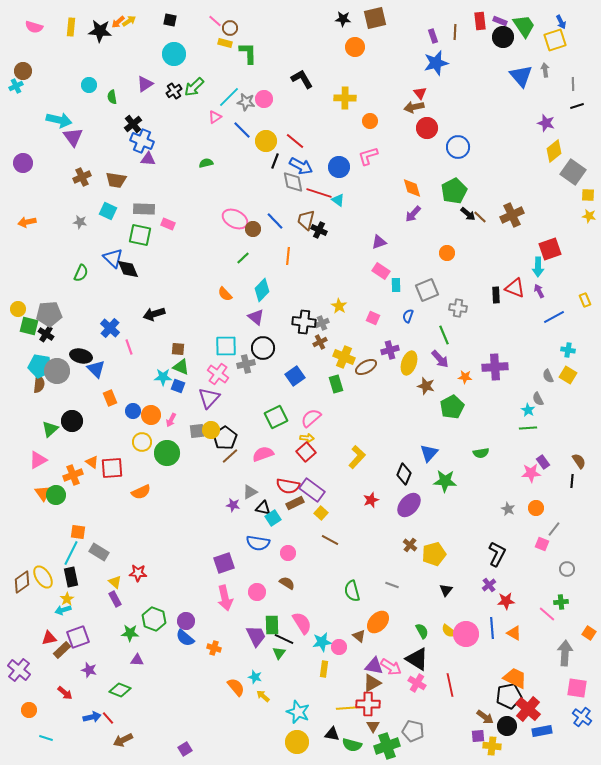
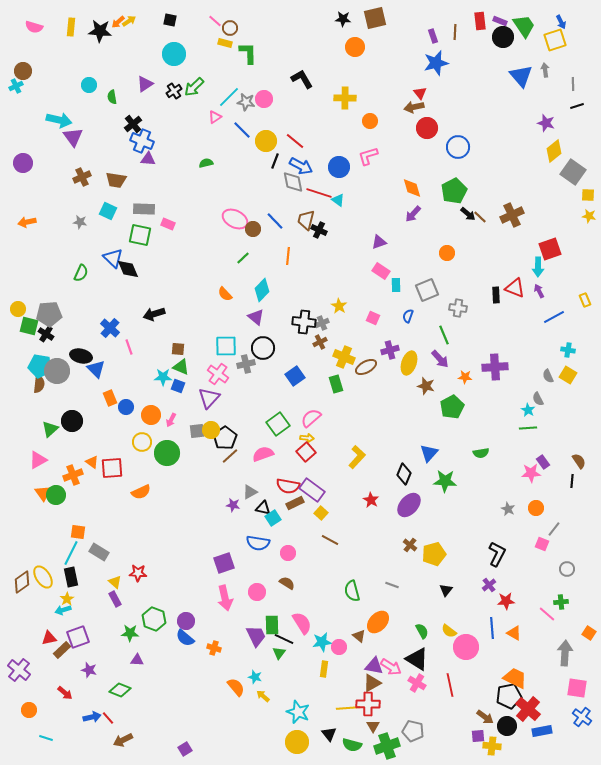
blue circle at (133, 411): moved 7 px left, 4 px up
green square at (276, 417): moved 2 px right, 7 px down; rotated 10 degrees counterclockwise
red star at (371, 500): rotated 21 degrees counterclockwise
pink circle at (466, 634): moved 13 px down
black triangle at (332, 734): moved 3 px left; rotated 42 degrees clockwise
